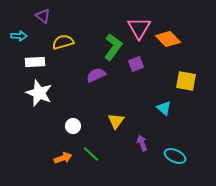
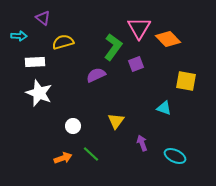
purple triangle: moved 2 px down
cyan triangle: rotated 21 degrees counterclockwise
